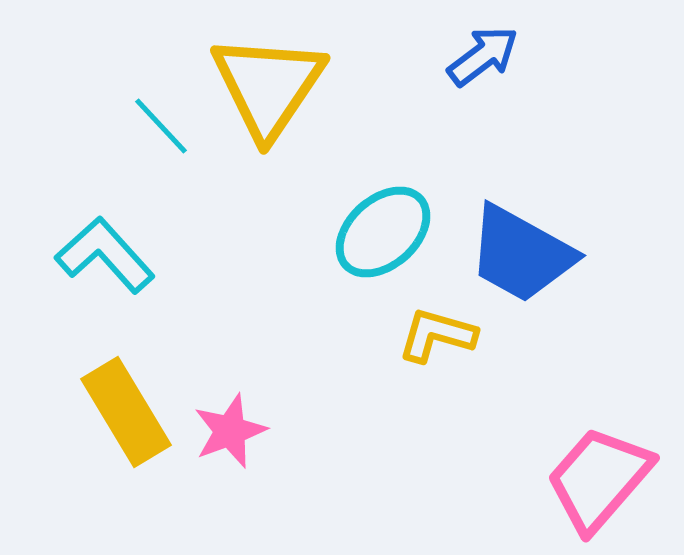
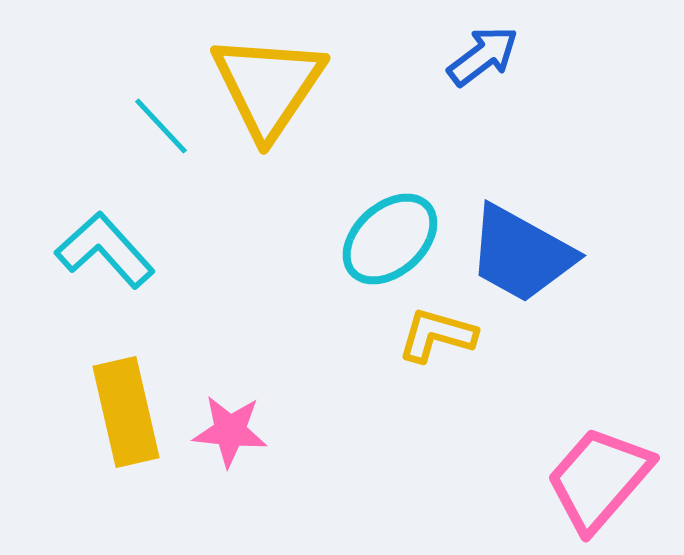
cyan ellipse: moved 7 px right, 7 px down
cyan L-shape: moved 5 px up
yellow rectangle: rotated 18 degrees clockwise
pink star: rotated 26 degrees clockwise
